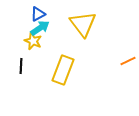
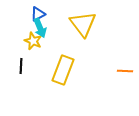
cyan arrow: rotated 102 degrees clockwise
orange line: moved 3 px left, 10 px down; rotated 28 degrees clockwise
